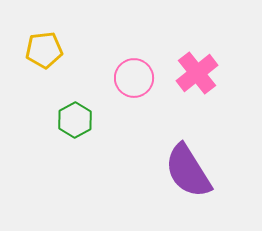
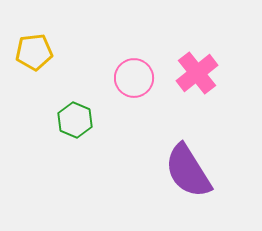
yellow pentagon: moved 10 px left, 2 px down
green hexagon: rotated 8 degrees counterclockwise
